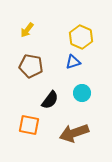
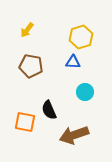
yellow hexagon: rotated 20 degrees clockwise
blue triangle: rotated 21 degrees clockwise
cyan circle: moved 3 px right, 1 px up
black semicircle: moved 1 px left, 10 px down; rotated 120 degrees clockwise
orange square: moved 4 px left, 3 px up
brown arrow: moved 2 px down
